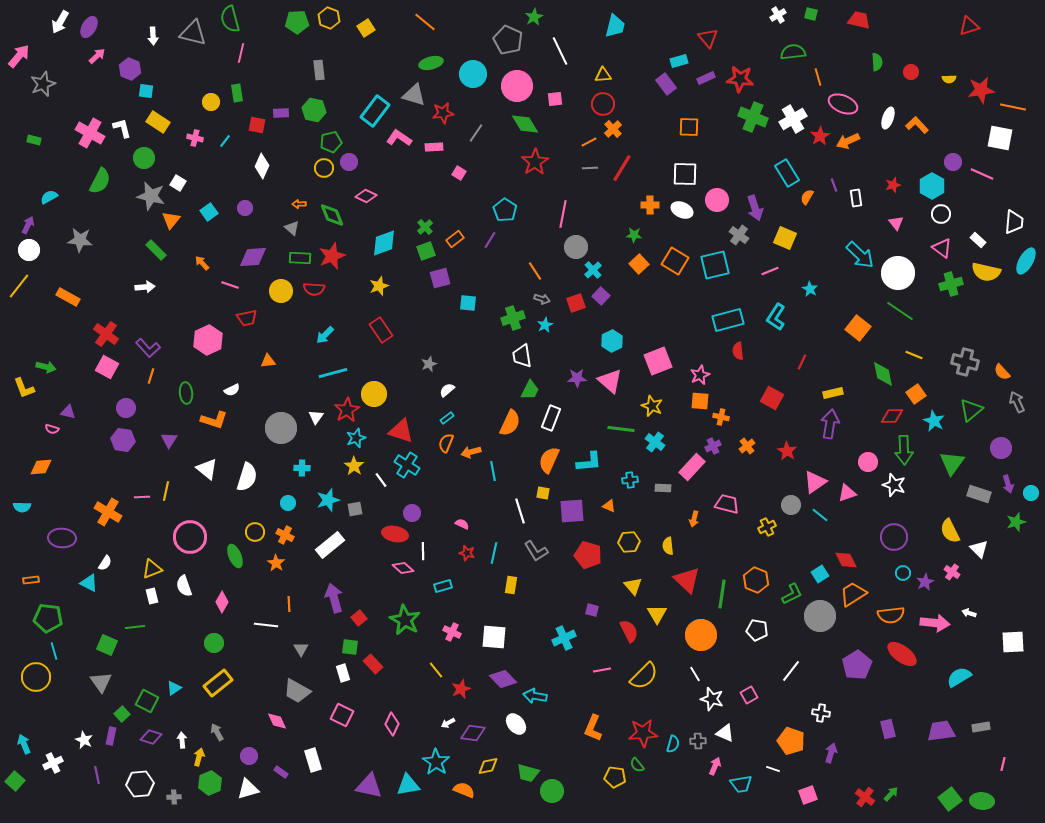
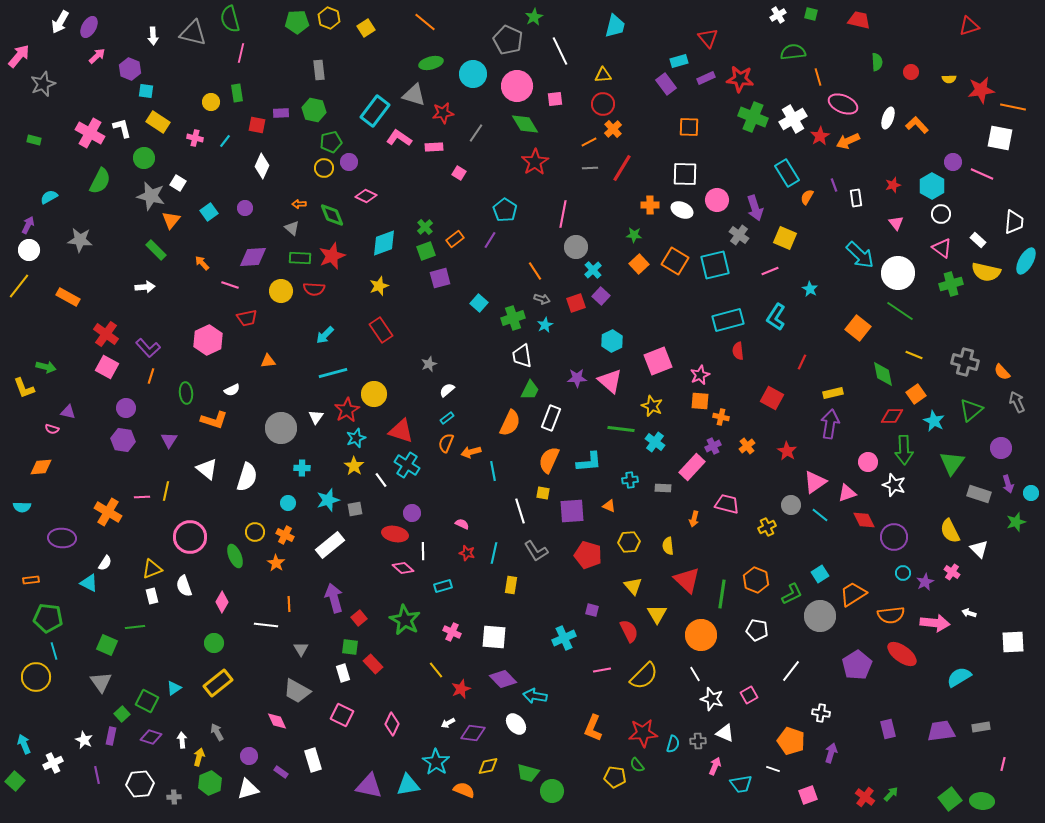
cyan square at (468, 303): moved 11 px right; rotated 36 degrees clockwise
red diamond at (846, 560): moved 18 px right, 40 px up
